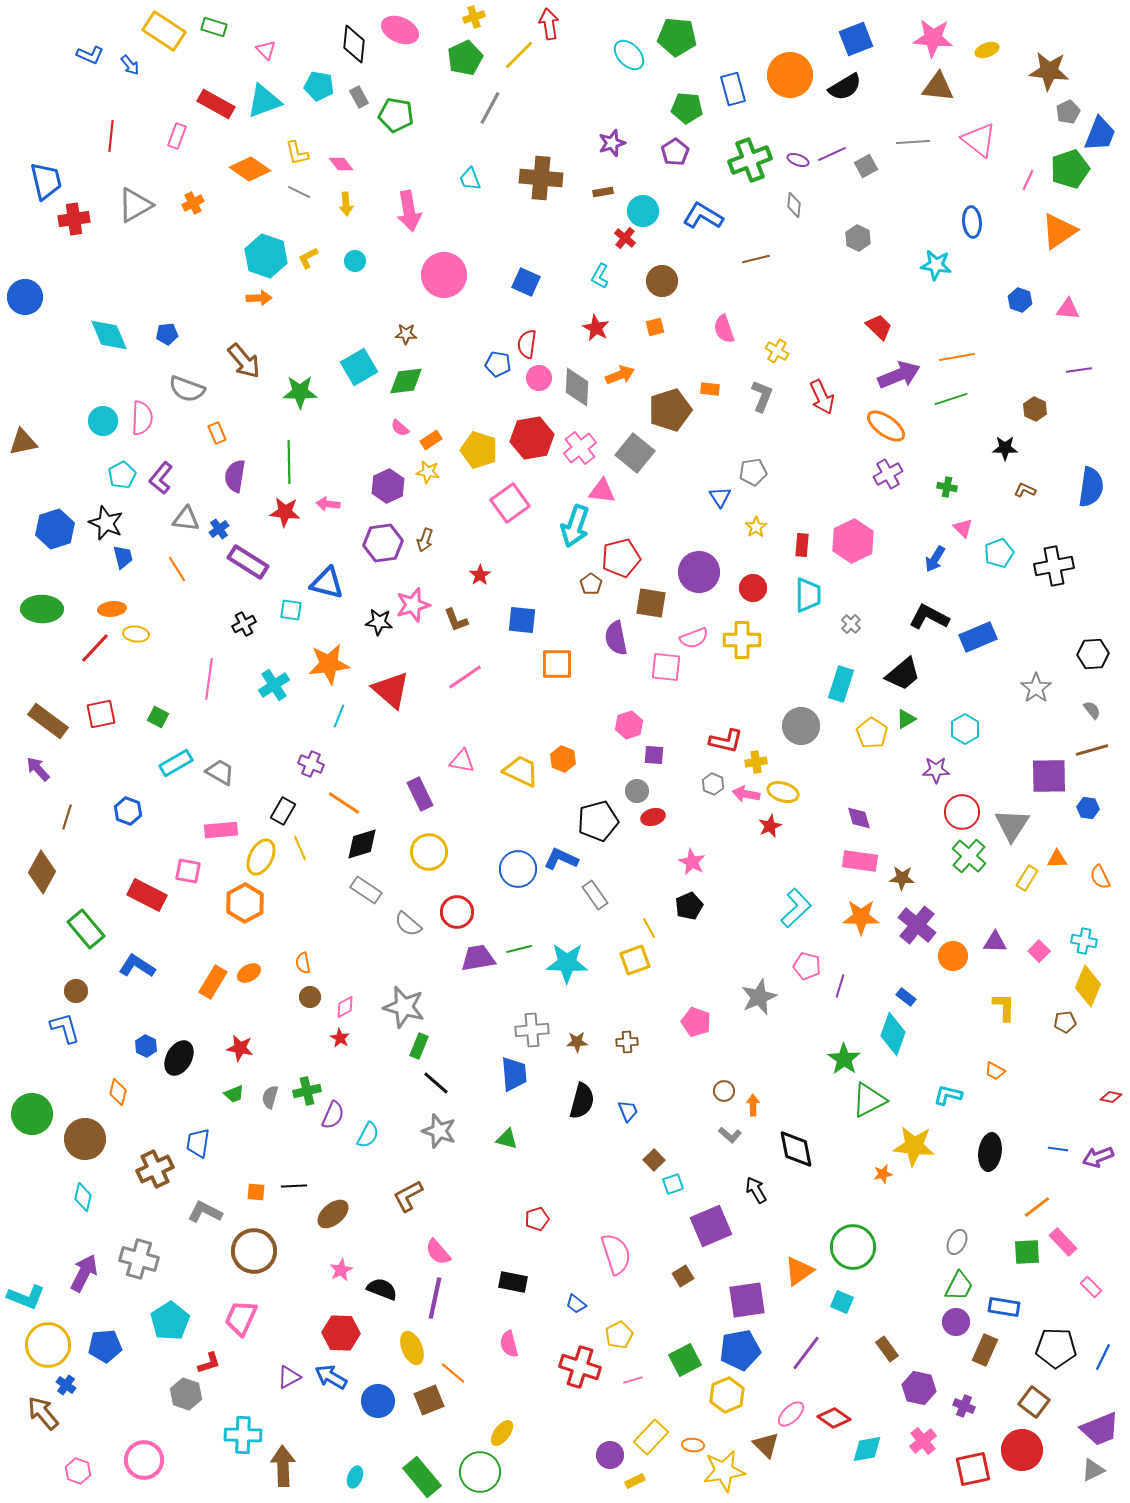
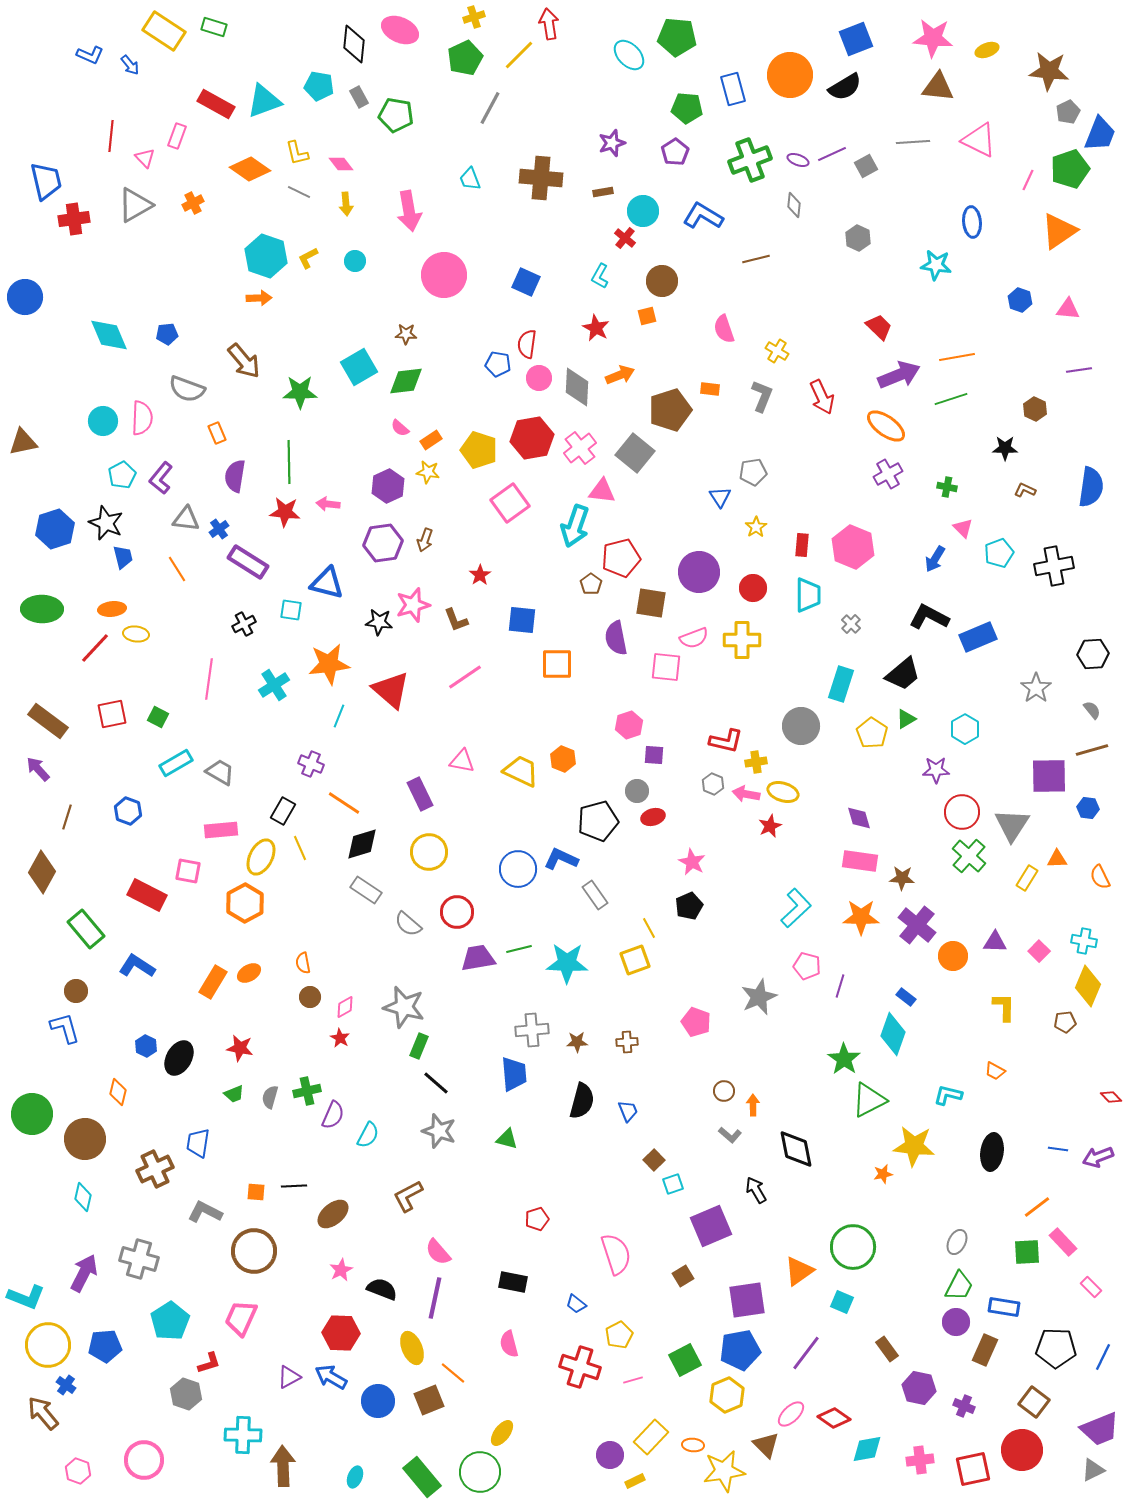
pink triangle at (266, 50): moved 121 px left, 108 px down
pink triangle at (979, 140): rotated 12 degrees counterclockwise
orange square at (655, 327): moved 8 px left, 11 px up
pink hexagon at (853, 541): moved 6 px down; rotated 12 degrees counterclockwise
red square at (101, 714): moved 11 px right
red diamond at (1111, 1097): rotated 35 degrees clockwise
black ellipse at (990, 1152): moved 2 px right
pink cross at (923, 1441): moved 3 px left, 19 px down; rotated 32 degrees clockwise
